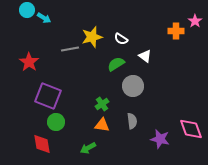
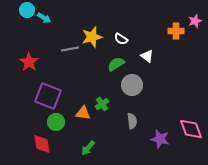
pink star: rotated 16 degrees clockwise
white triangle: moved 2 px right
gray circle: moved 1 px left, 1 px up
orange triangle: moved 19 px left, 12 px up
green arrow: rotated 21 degrees counterclockwise
